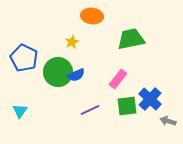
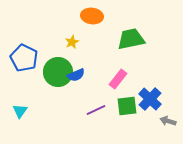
purple line: moved 6 px right
